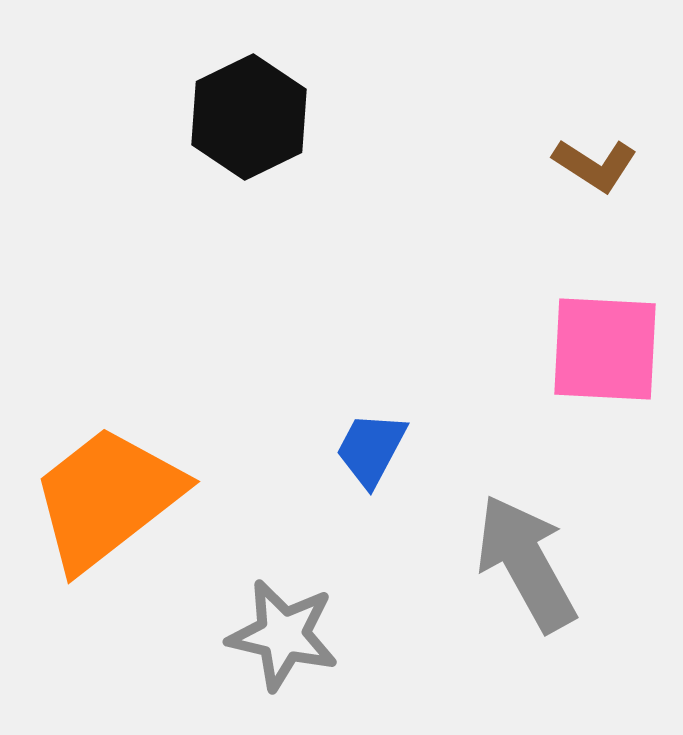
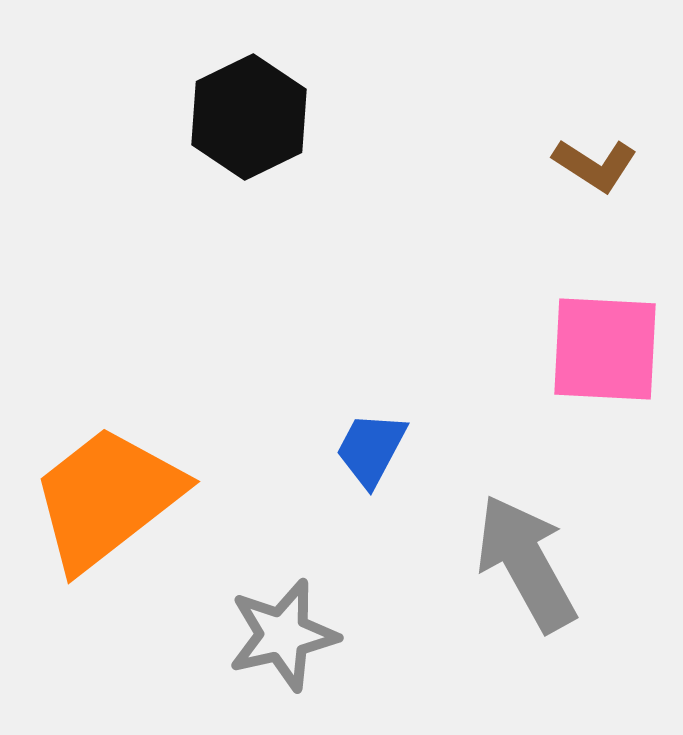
gray star: rotated 26 degrees counterclockwise
